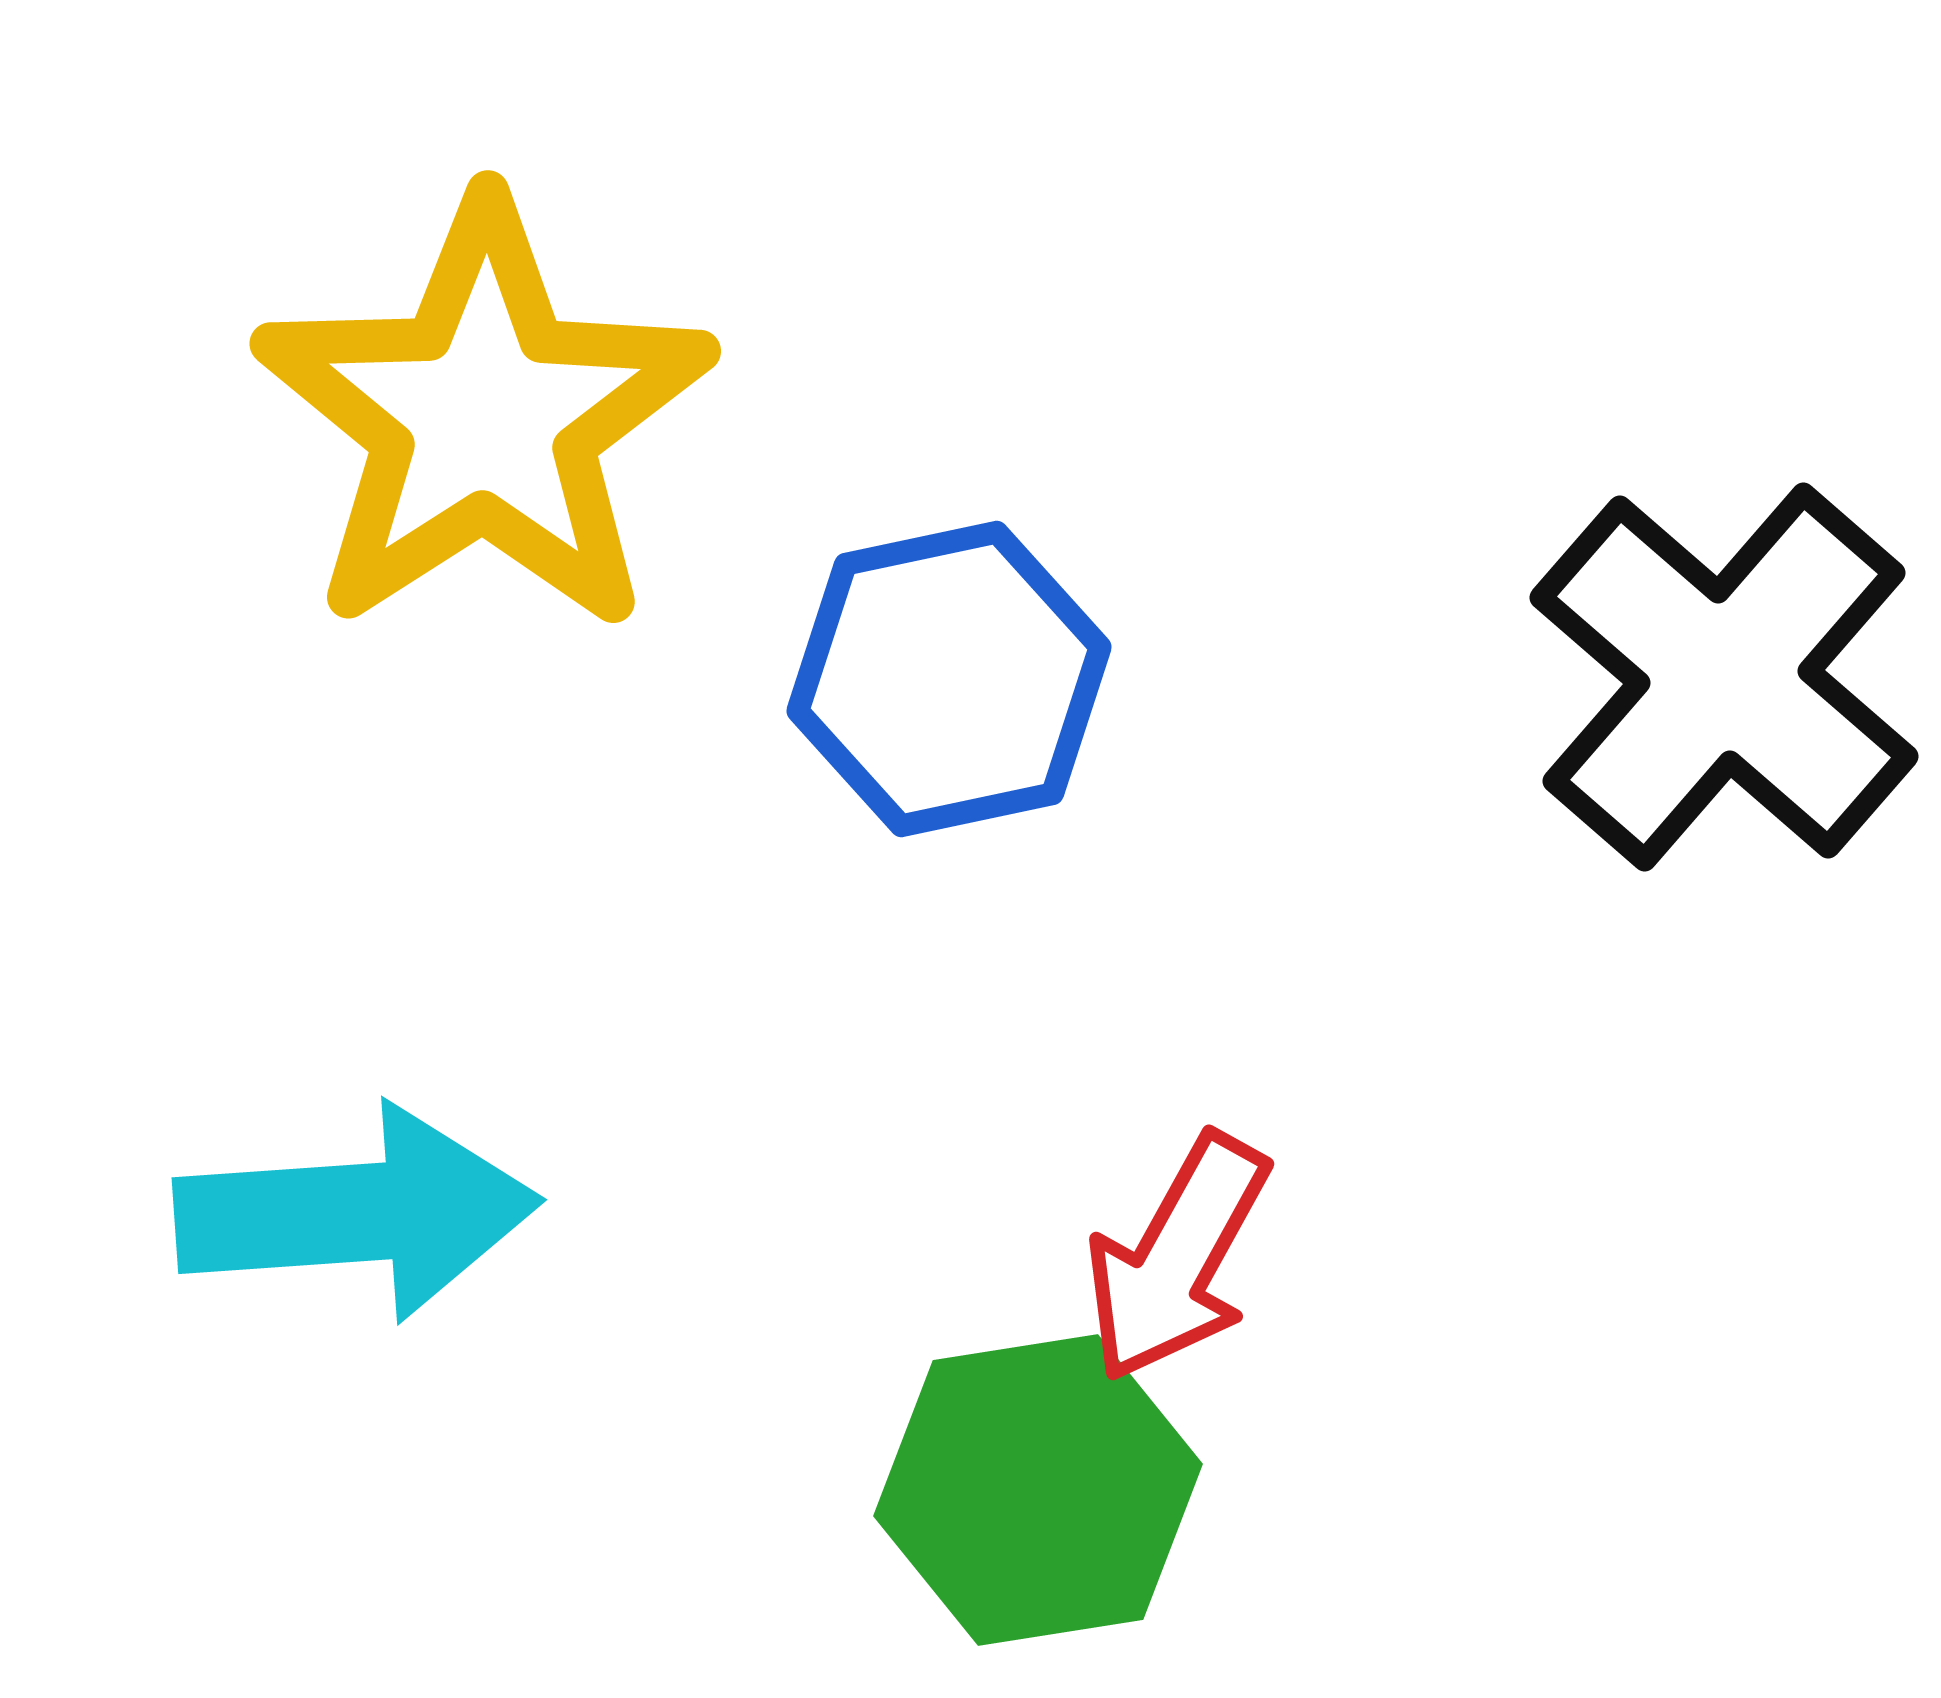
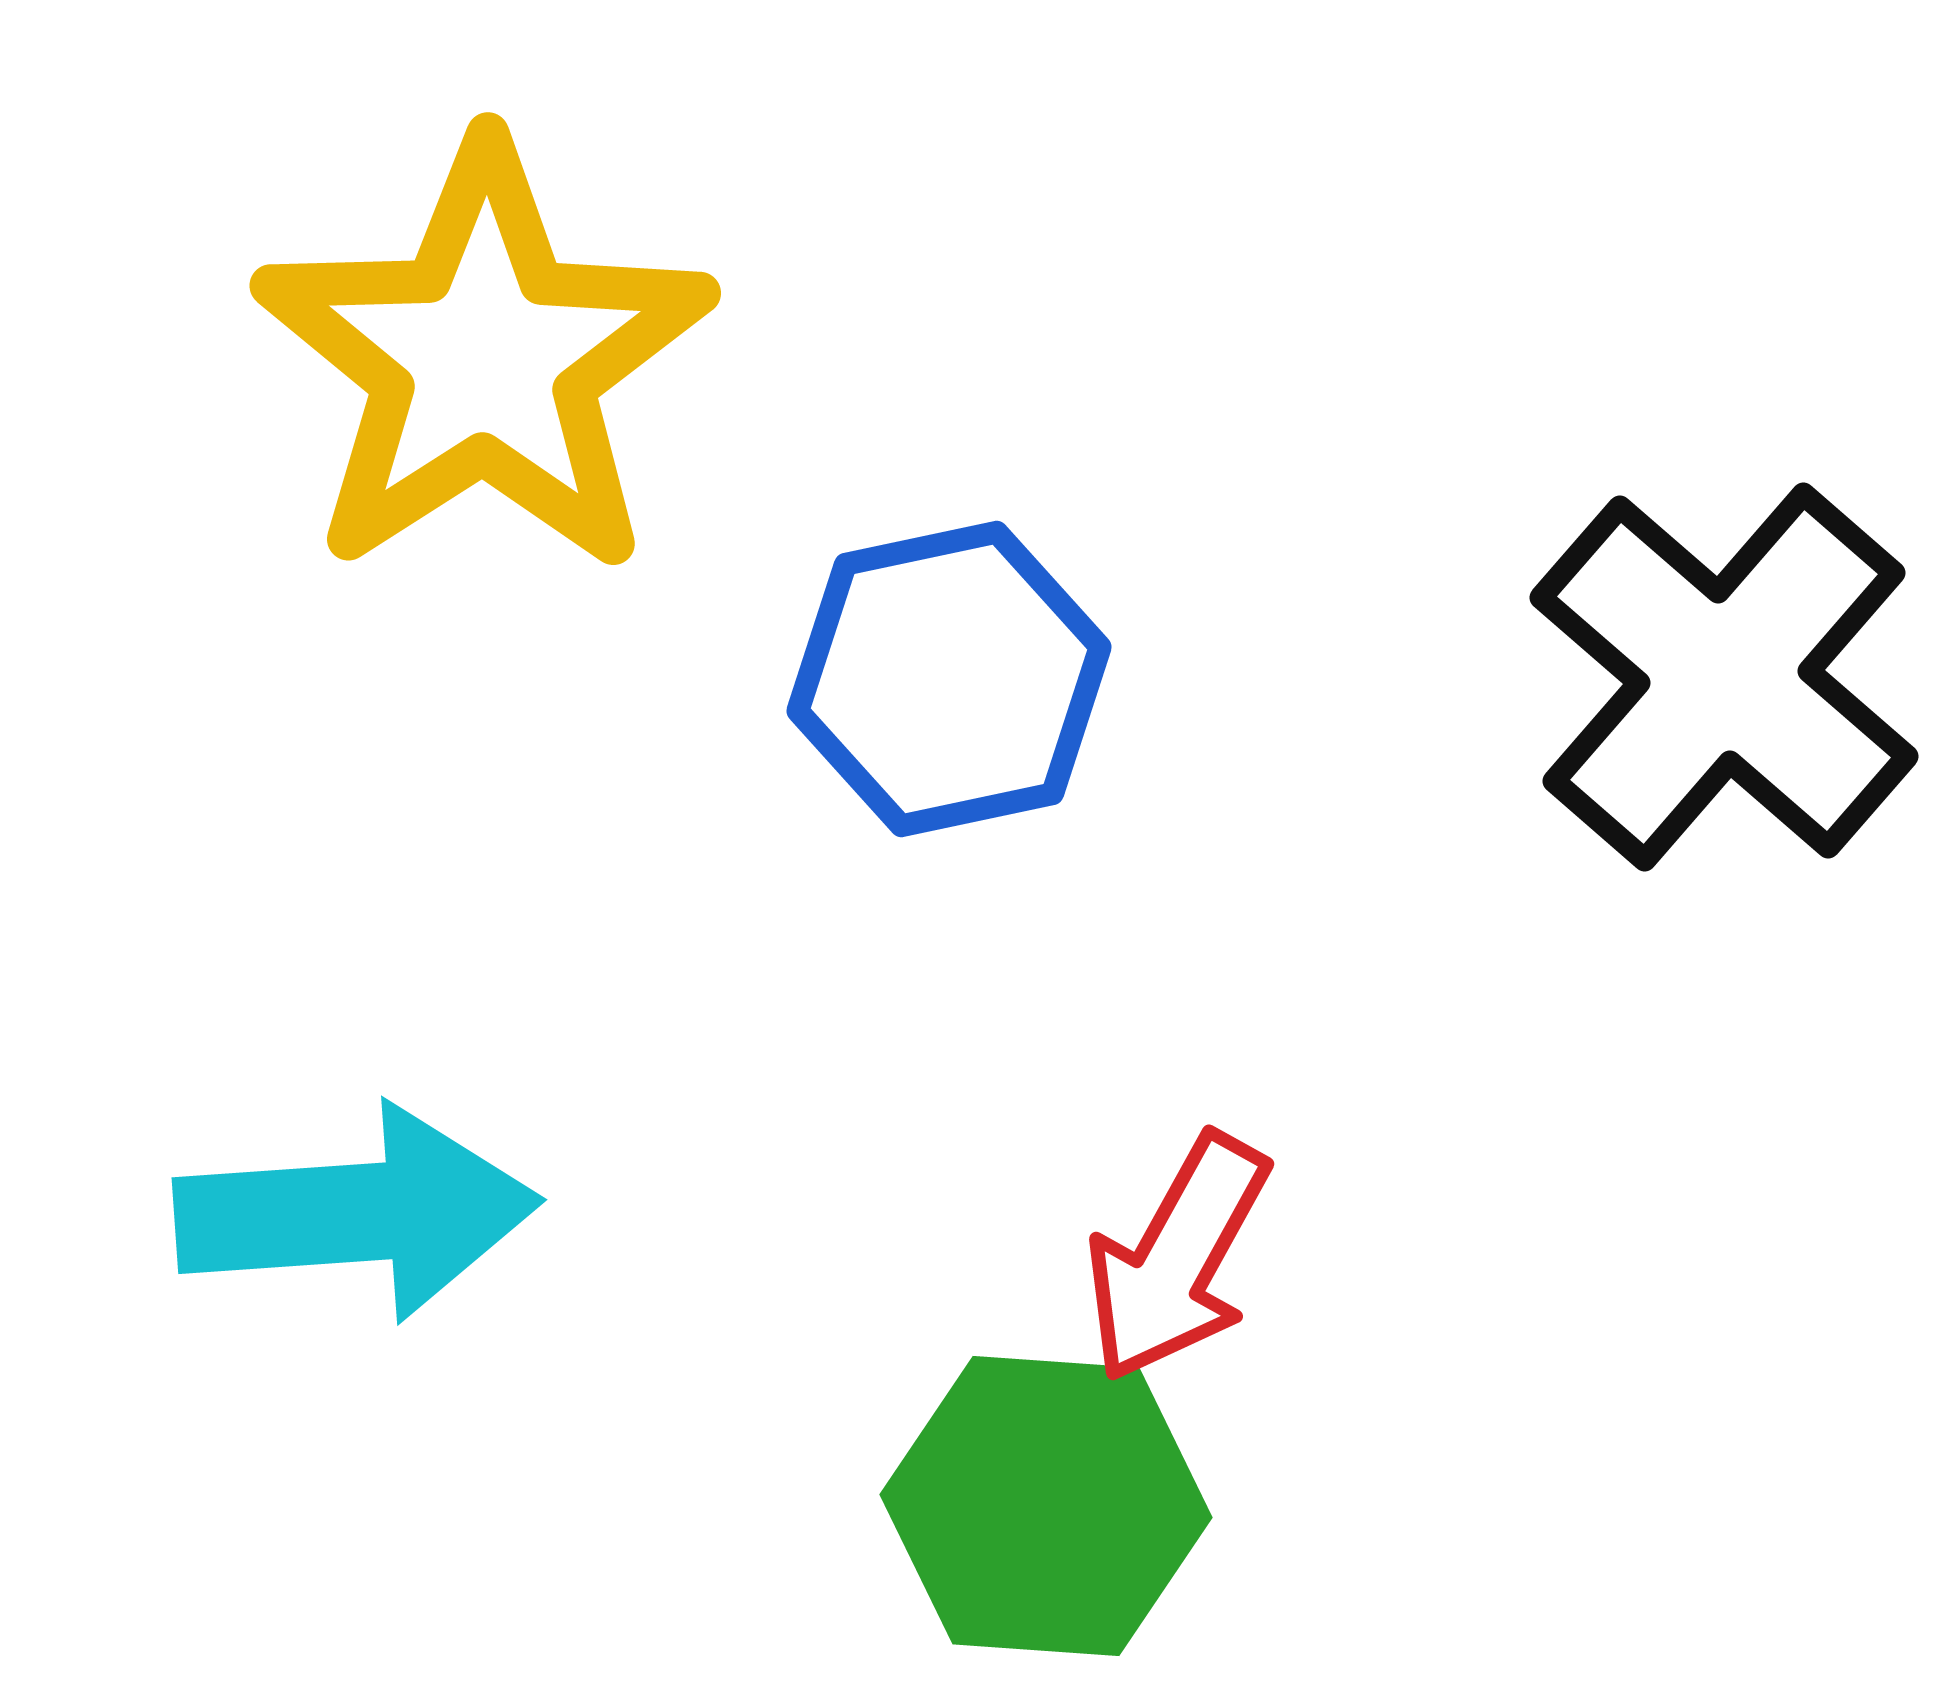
yellow star: moved 58 px up
green hexagon: moved 8 px right, 16 px down; rotated 13 degrees clockwise
